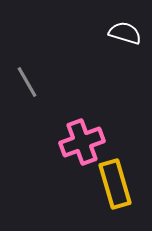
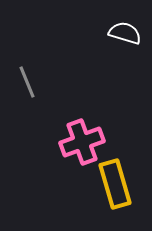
gray line: rotated 8 degrees clockwise
